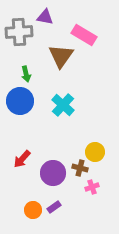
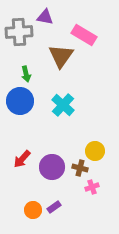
yellow circle: moved 1 px up
purple circle: moved 1 px left, 6 px up
